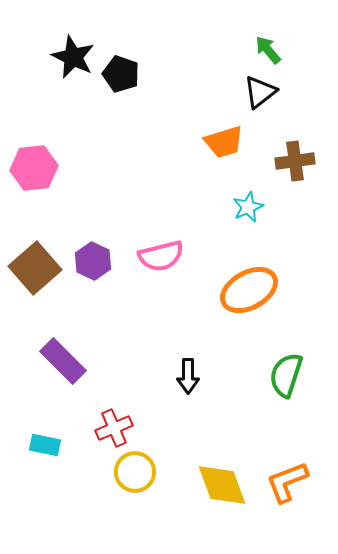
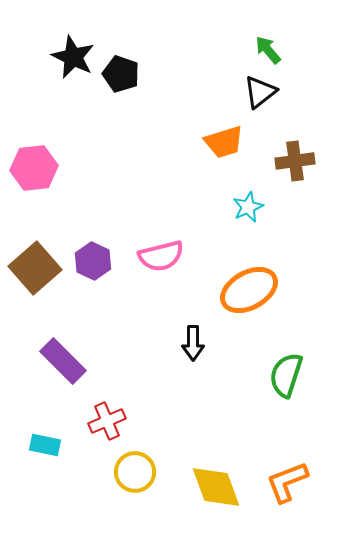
black arrow: moved 5 px right, 33 px up
red cross: moved 7 px left, 7 px up
yellow diamond: moved 6 px left, 2 px down
